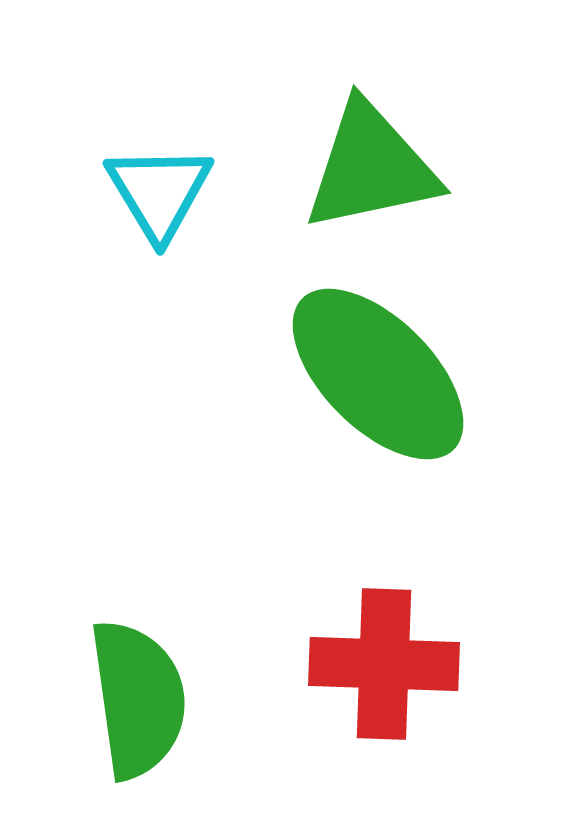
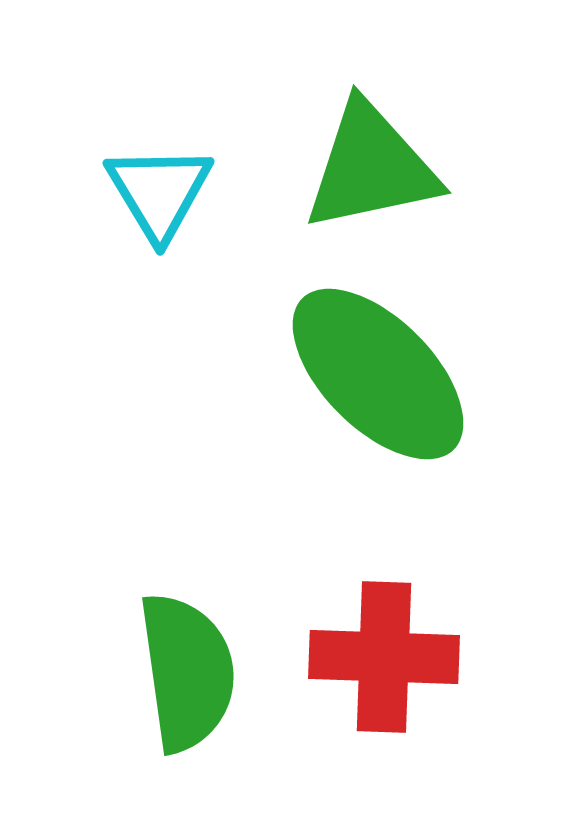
red cross: moved 7 px up
green semicircle: moved 49 px right, 27 px up
